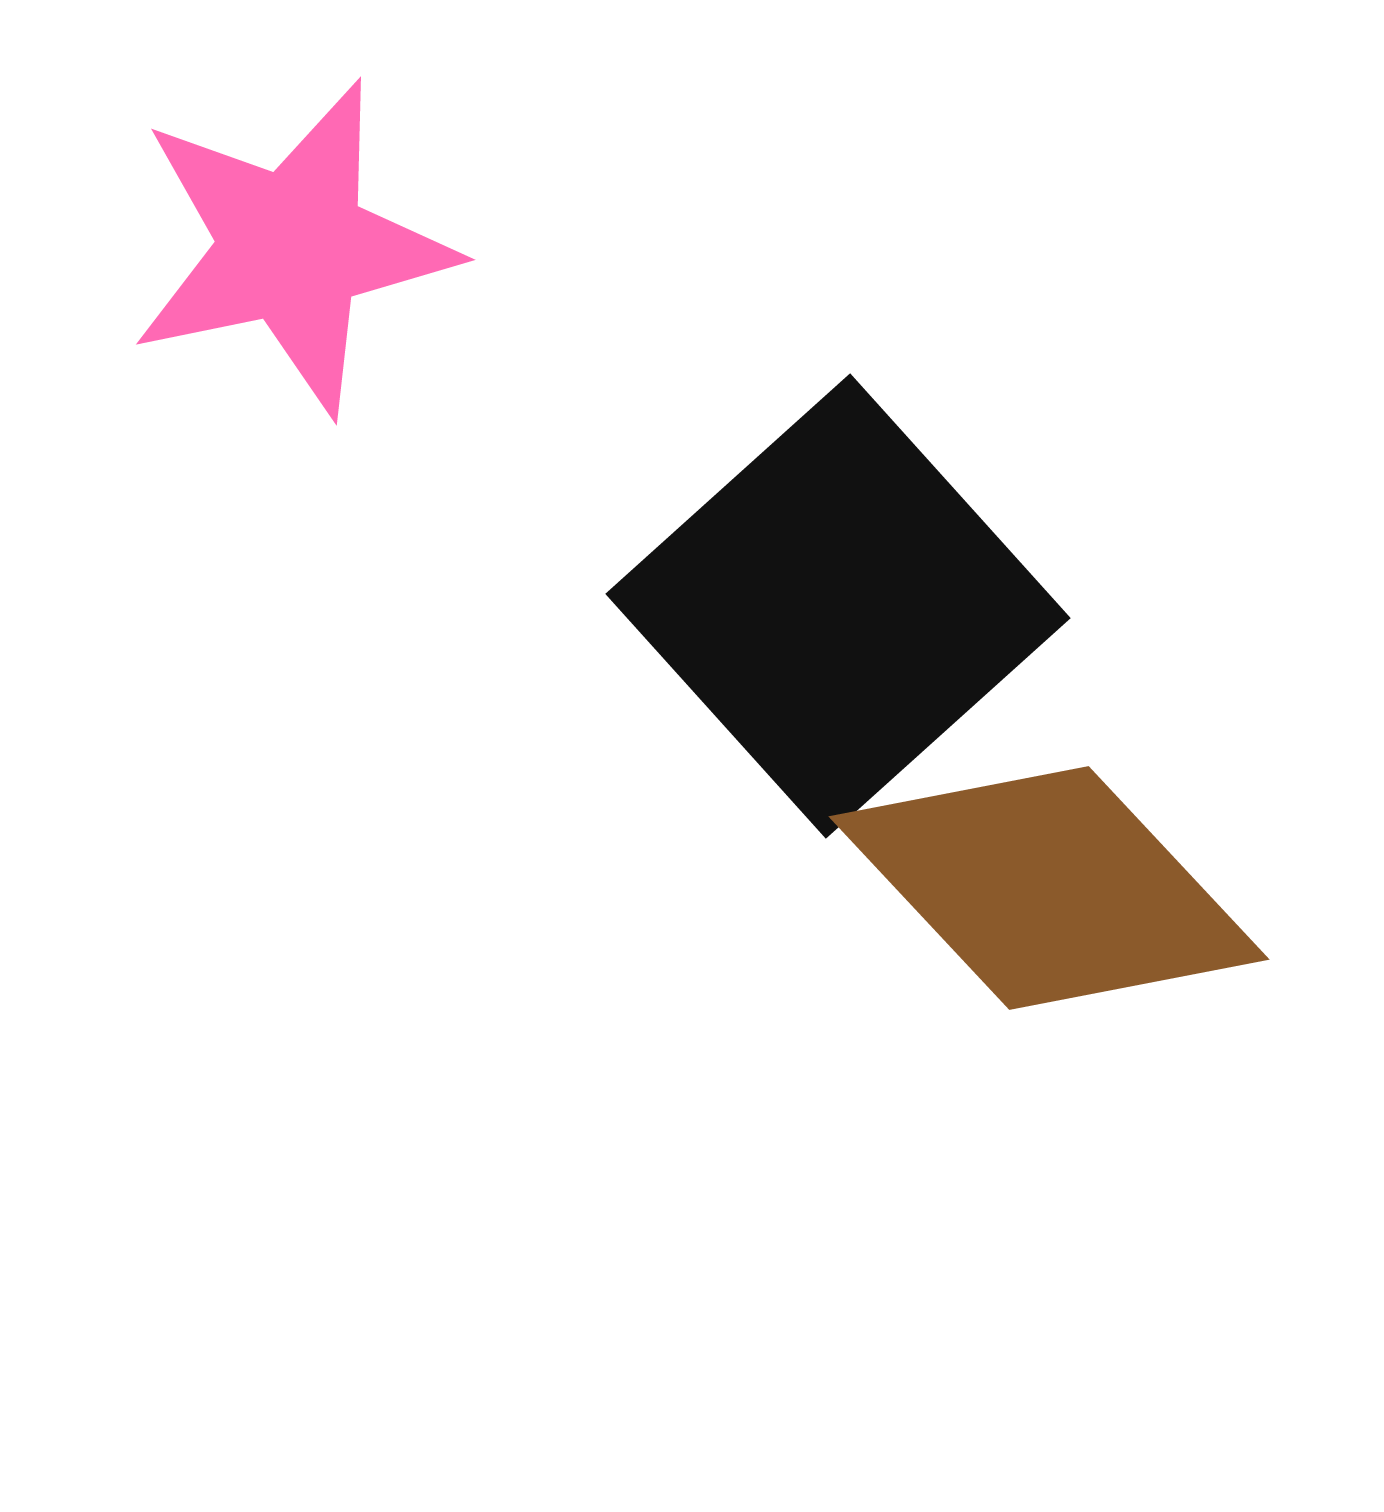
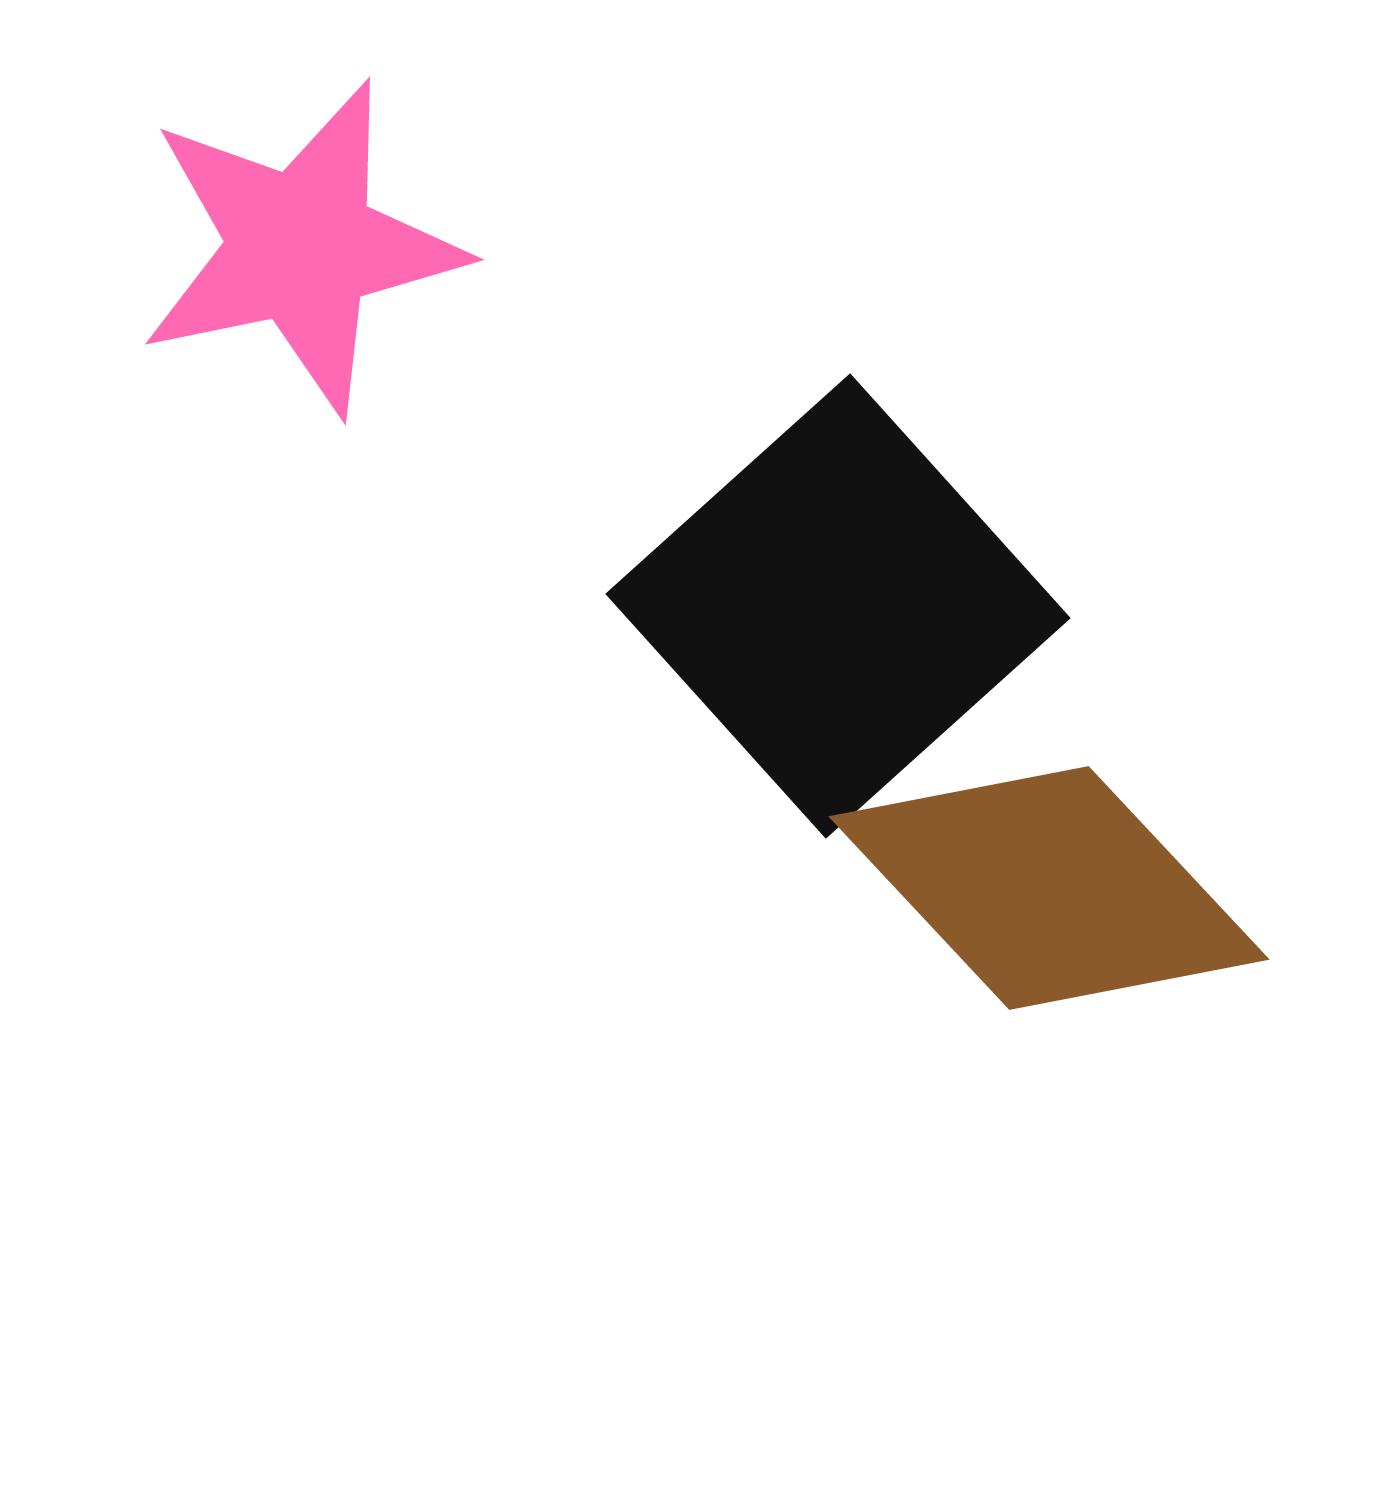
pink star: moved 9 px right
